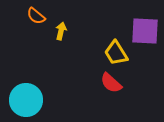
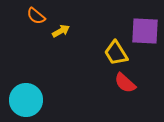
yellow arrow: rotated 48 degrees clockwise
red semicircle: moved 14 px right
